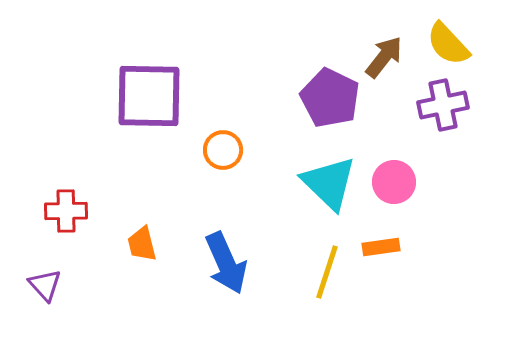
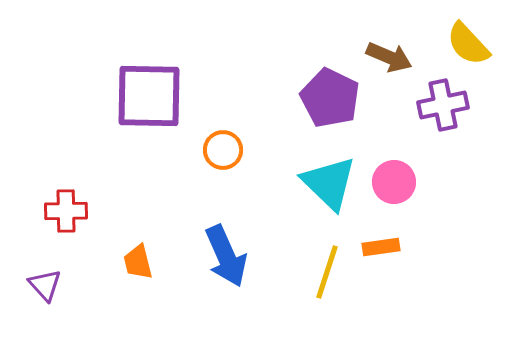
yellow semicircle: moved 20 px right
brown arrow: moved 5 px right; rotated 75 degrees clockwise
orange trapezoid: moved 4 px left, 18 px down
blue arrow: moved 7 px up
